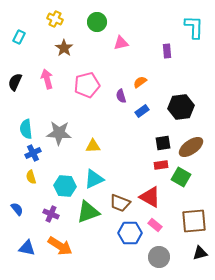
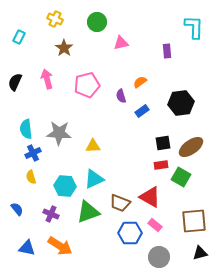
black hexagon: moved 4 px up
